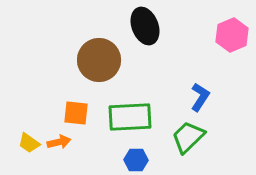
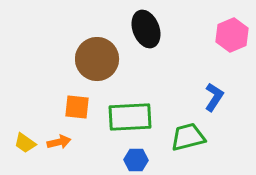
black ellipse: moved 1 px right, 3 px down
brown circle: moved 2 px left, 1 px up
blue L-shape: moved 14 px right
orange square: moved 1 px right, 6 px up
green trapezoid: rotated 30 degrees clockwise
yellow trapezoid: moved 4 px left
